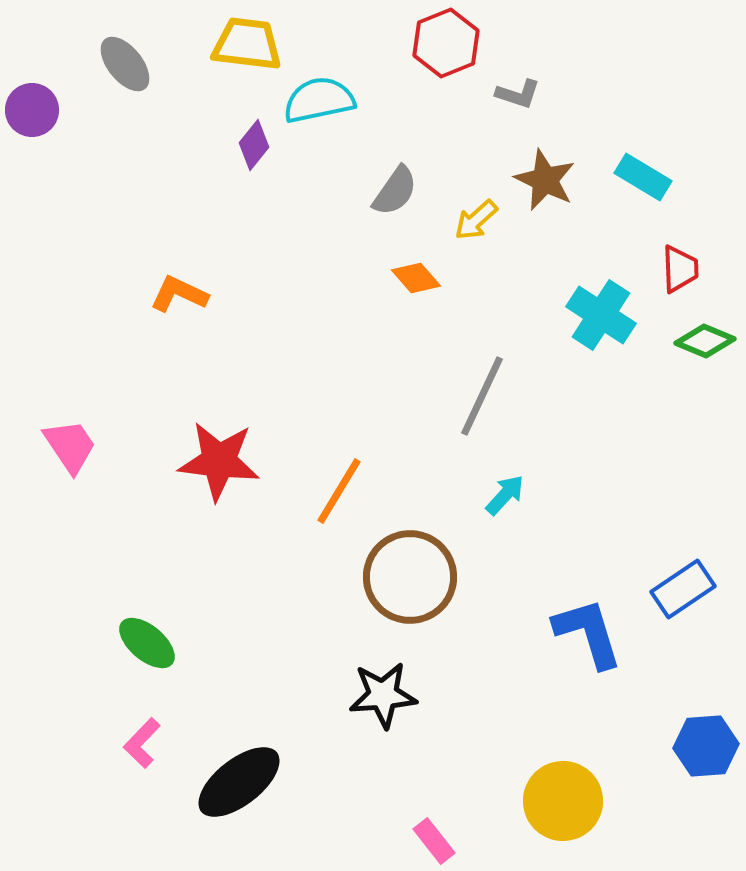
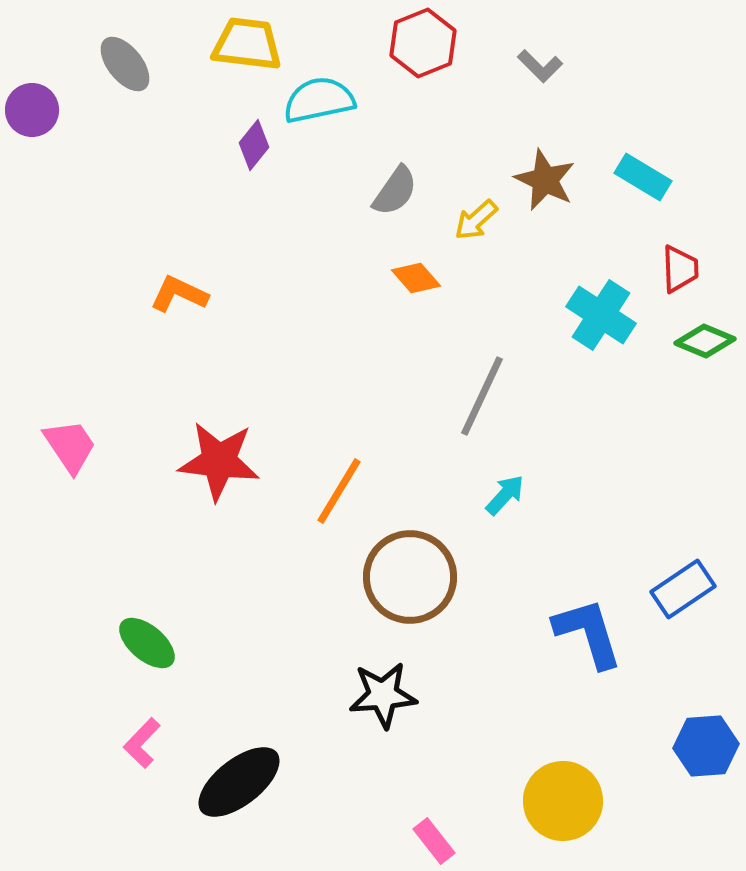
red hexagon: moved 23 px left
gray L-shape: moved 22 px right, 28 px up; rotated 27 degrees clockwise
